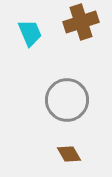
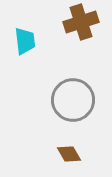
cyan trapezoid: moved 5 px left, 8 px down; rotated 16 degrees clockwise
gray circle: moved 6 px right
